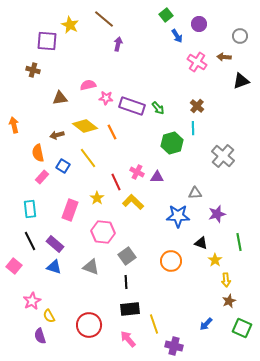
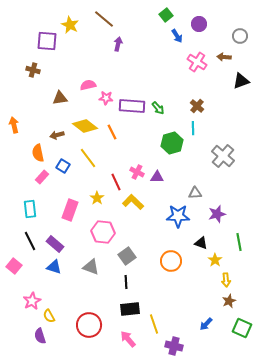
purple rectangle at (132, 106): rotated 15 degrees counterclockwise
